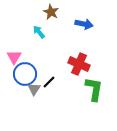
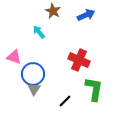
brown star: moved 2 px right, 1 px up
blue arrow: moved 2 px right, 9 px up; rotated 36 degrees counterclockwise
pink triangle: rotated 42 degrees counterclockwise
red cross: moved 4 px up
blue circle: moved 8 px right
black line: moved 16 px right, 19 px down
